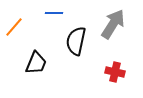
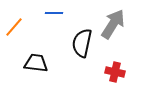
black semicircle: moved 6 px right, 2 px down
black trapezoid: rotated 105 degrees counterclockwise
